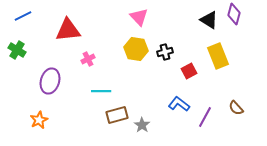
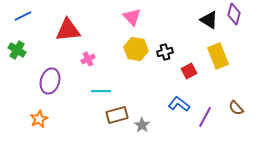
pink triangle: moved 7 px left
orange star: moved 1 px up
